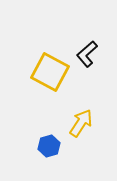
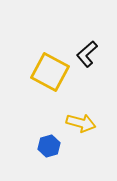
yellow arrow: rotated 72 degrees clockwise
